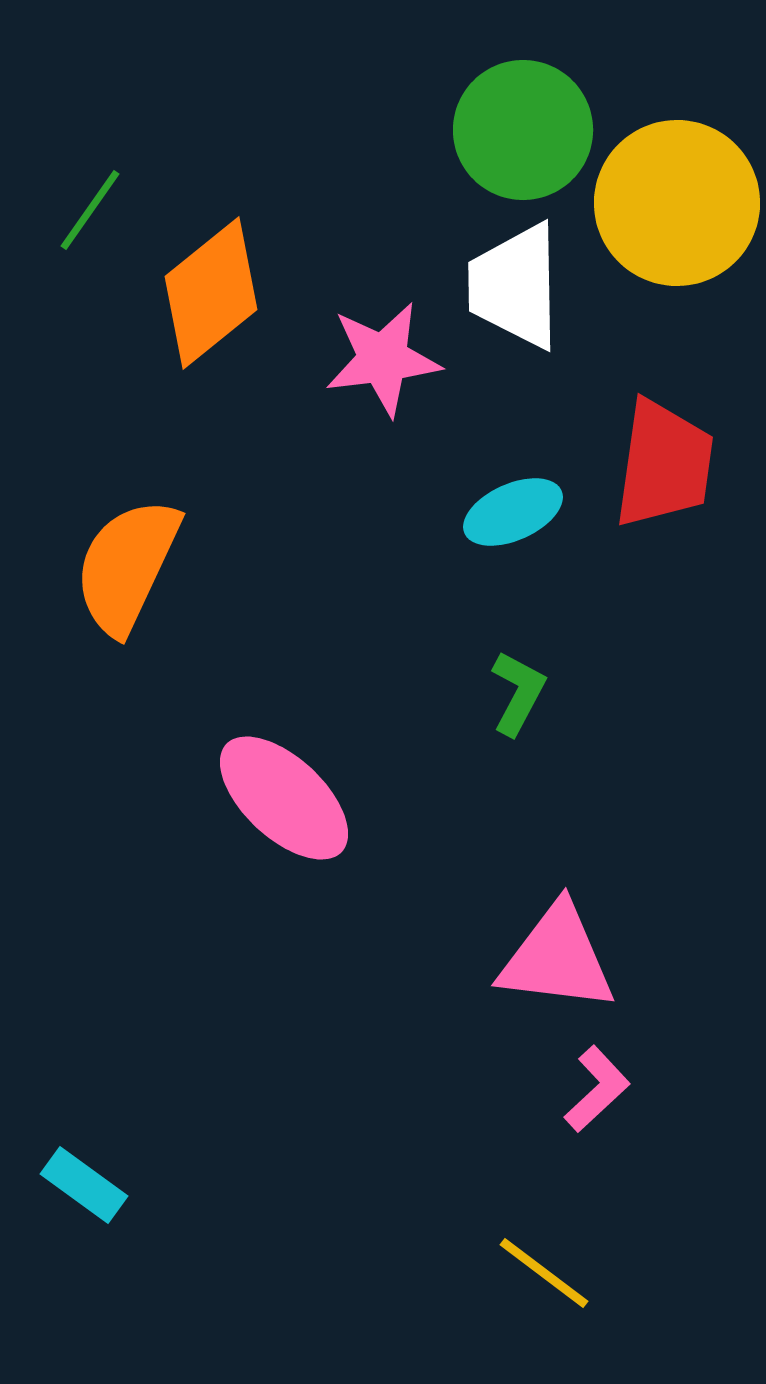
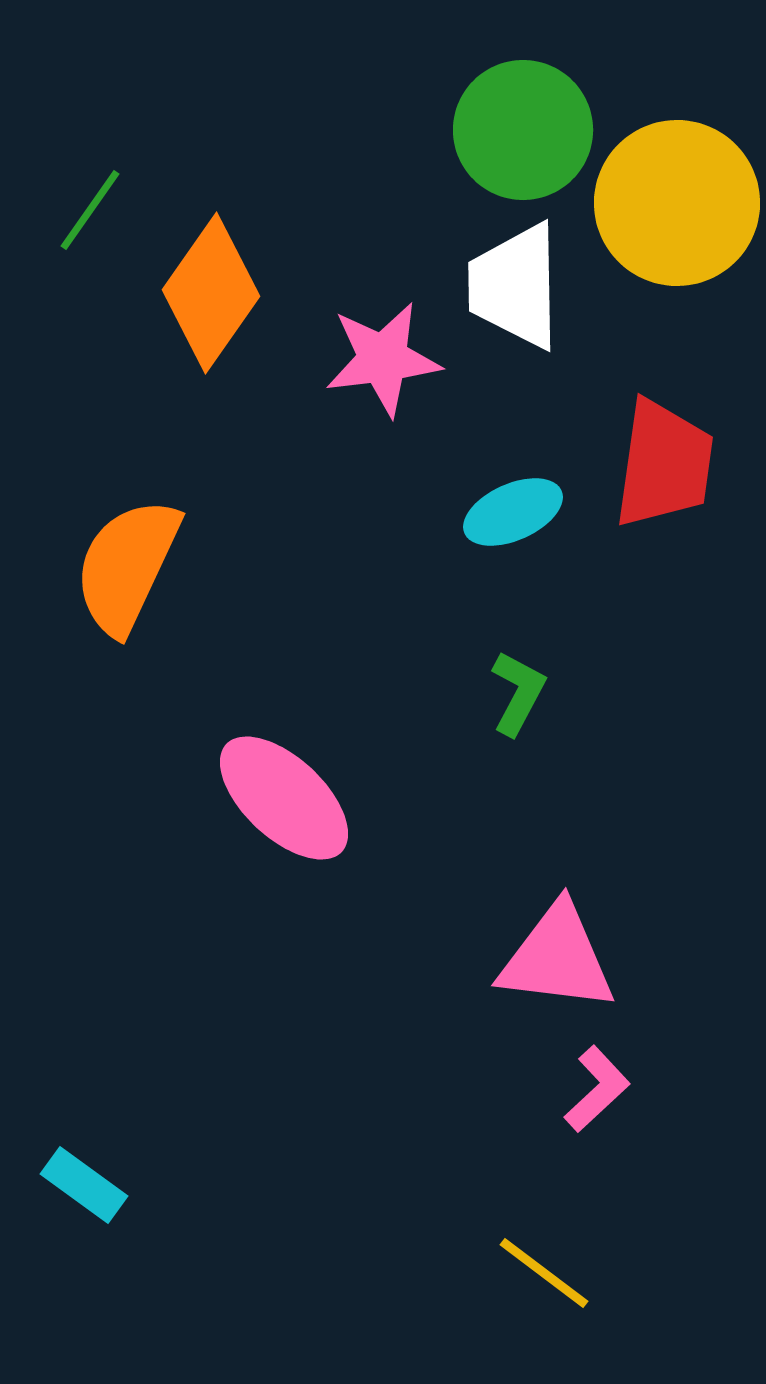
orange diamond: rotated 16 degrees counterclockwise
